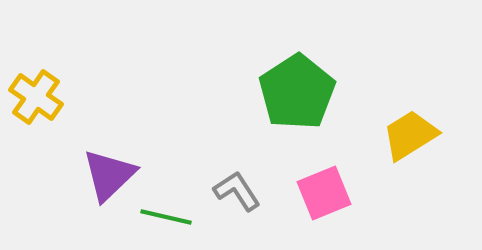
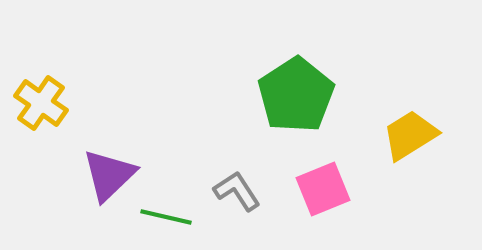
green pentagon: moved 1 px left, 3 px down
yellow cross: moved 5 px right, 6 px down
pink square: moved 1 px left, 4 px up
